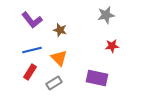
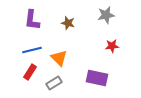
purple L-shape: rotated 45 degrees clockwise
brown star: moved 8 px right, 7 px up
